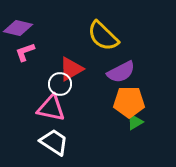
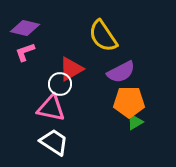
purple diamond: moved 7 px right
yellow semicircle: rotated 12 degrees clockwise
